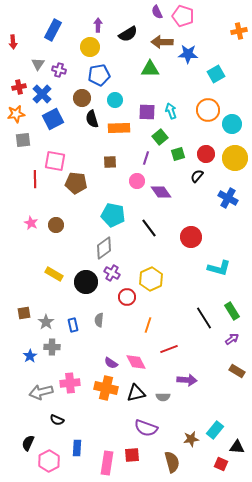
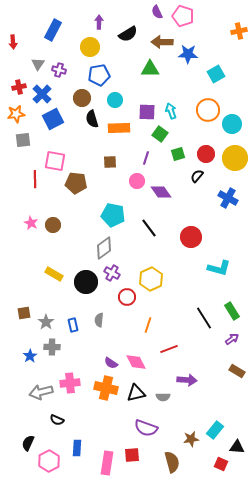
purple arrow at (98, 25): moved 1 px right, 3 px up
green square at (160, 137): moved 3 px up; rotated 14 degrees counterclockwise
brown circle at (56, 225): moved 3 px left
